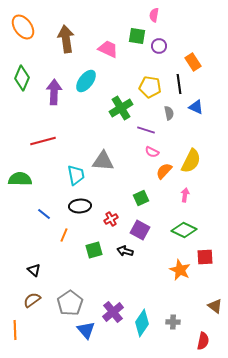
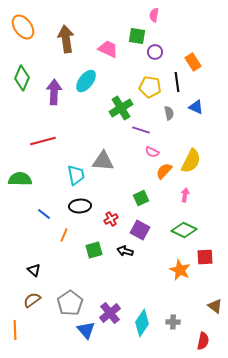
purple circle at (159, 46): moved 4 px left, 6 px down
black line at (179, 84): moved 2 px left, 2 px up
purple line at (146, 130): moved 5 px left
purple cross at (113, 312): moved 3 px left, 1 px down
